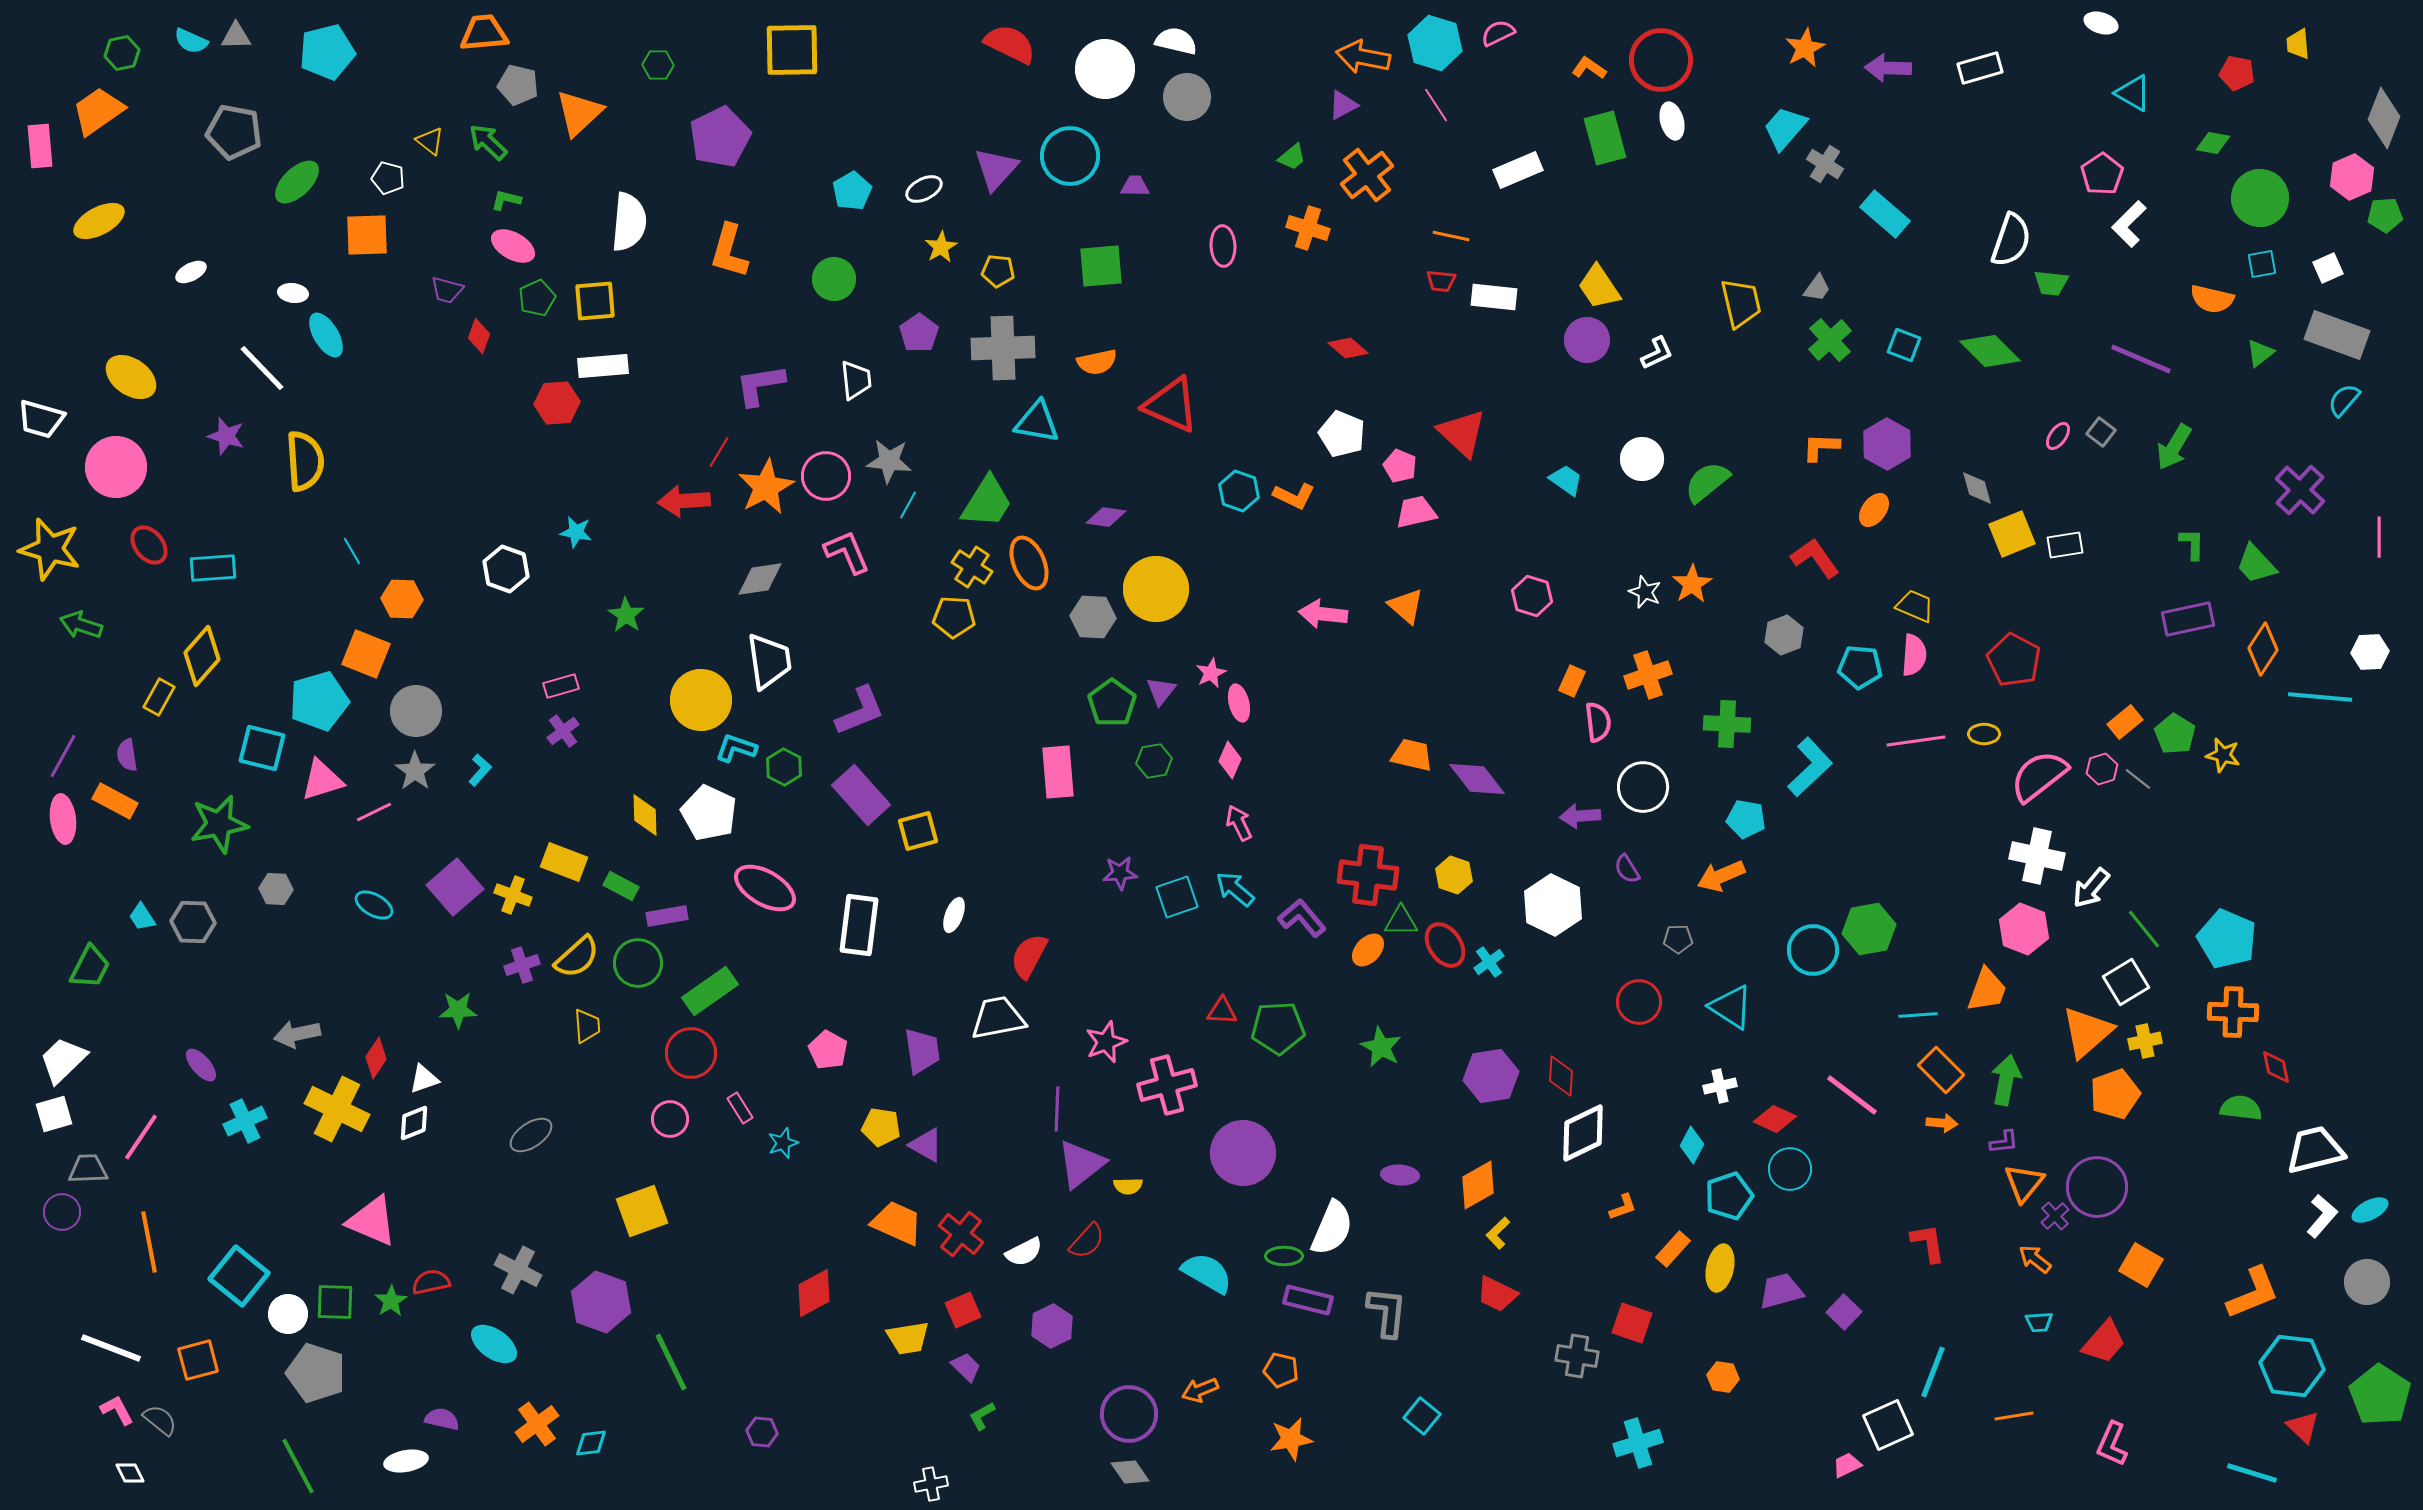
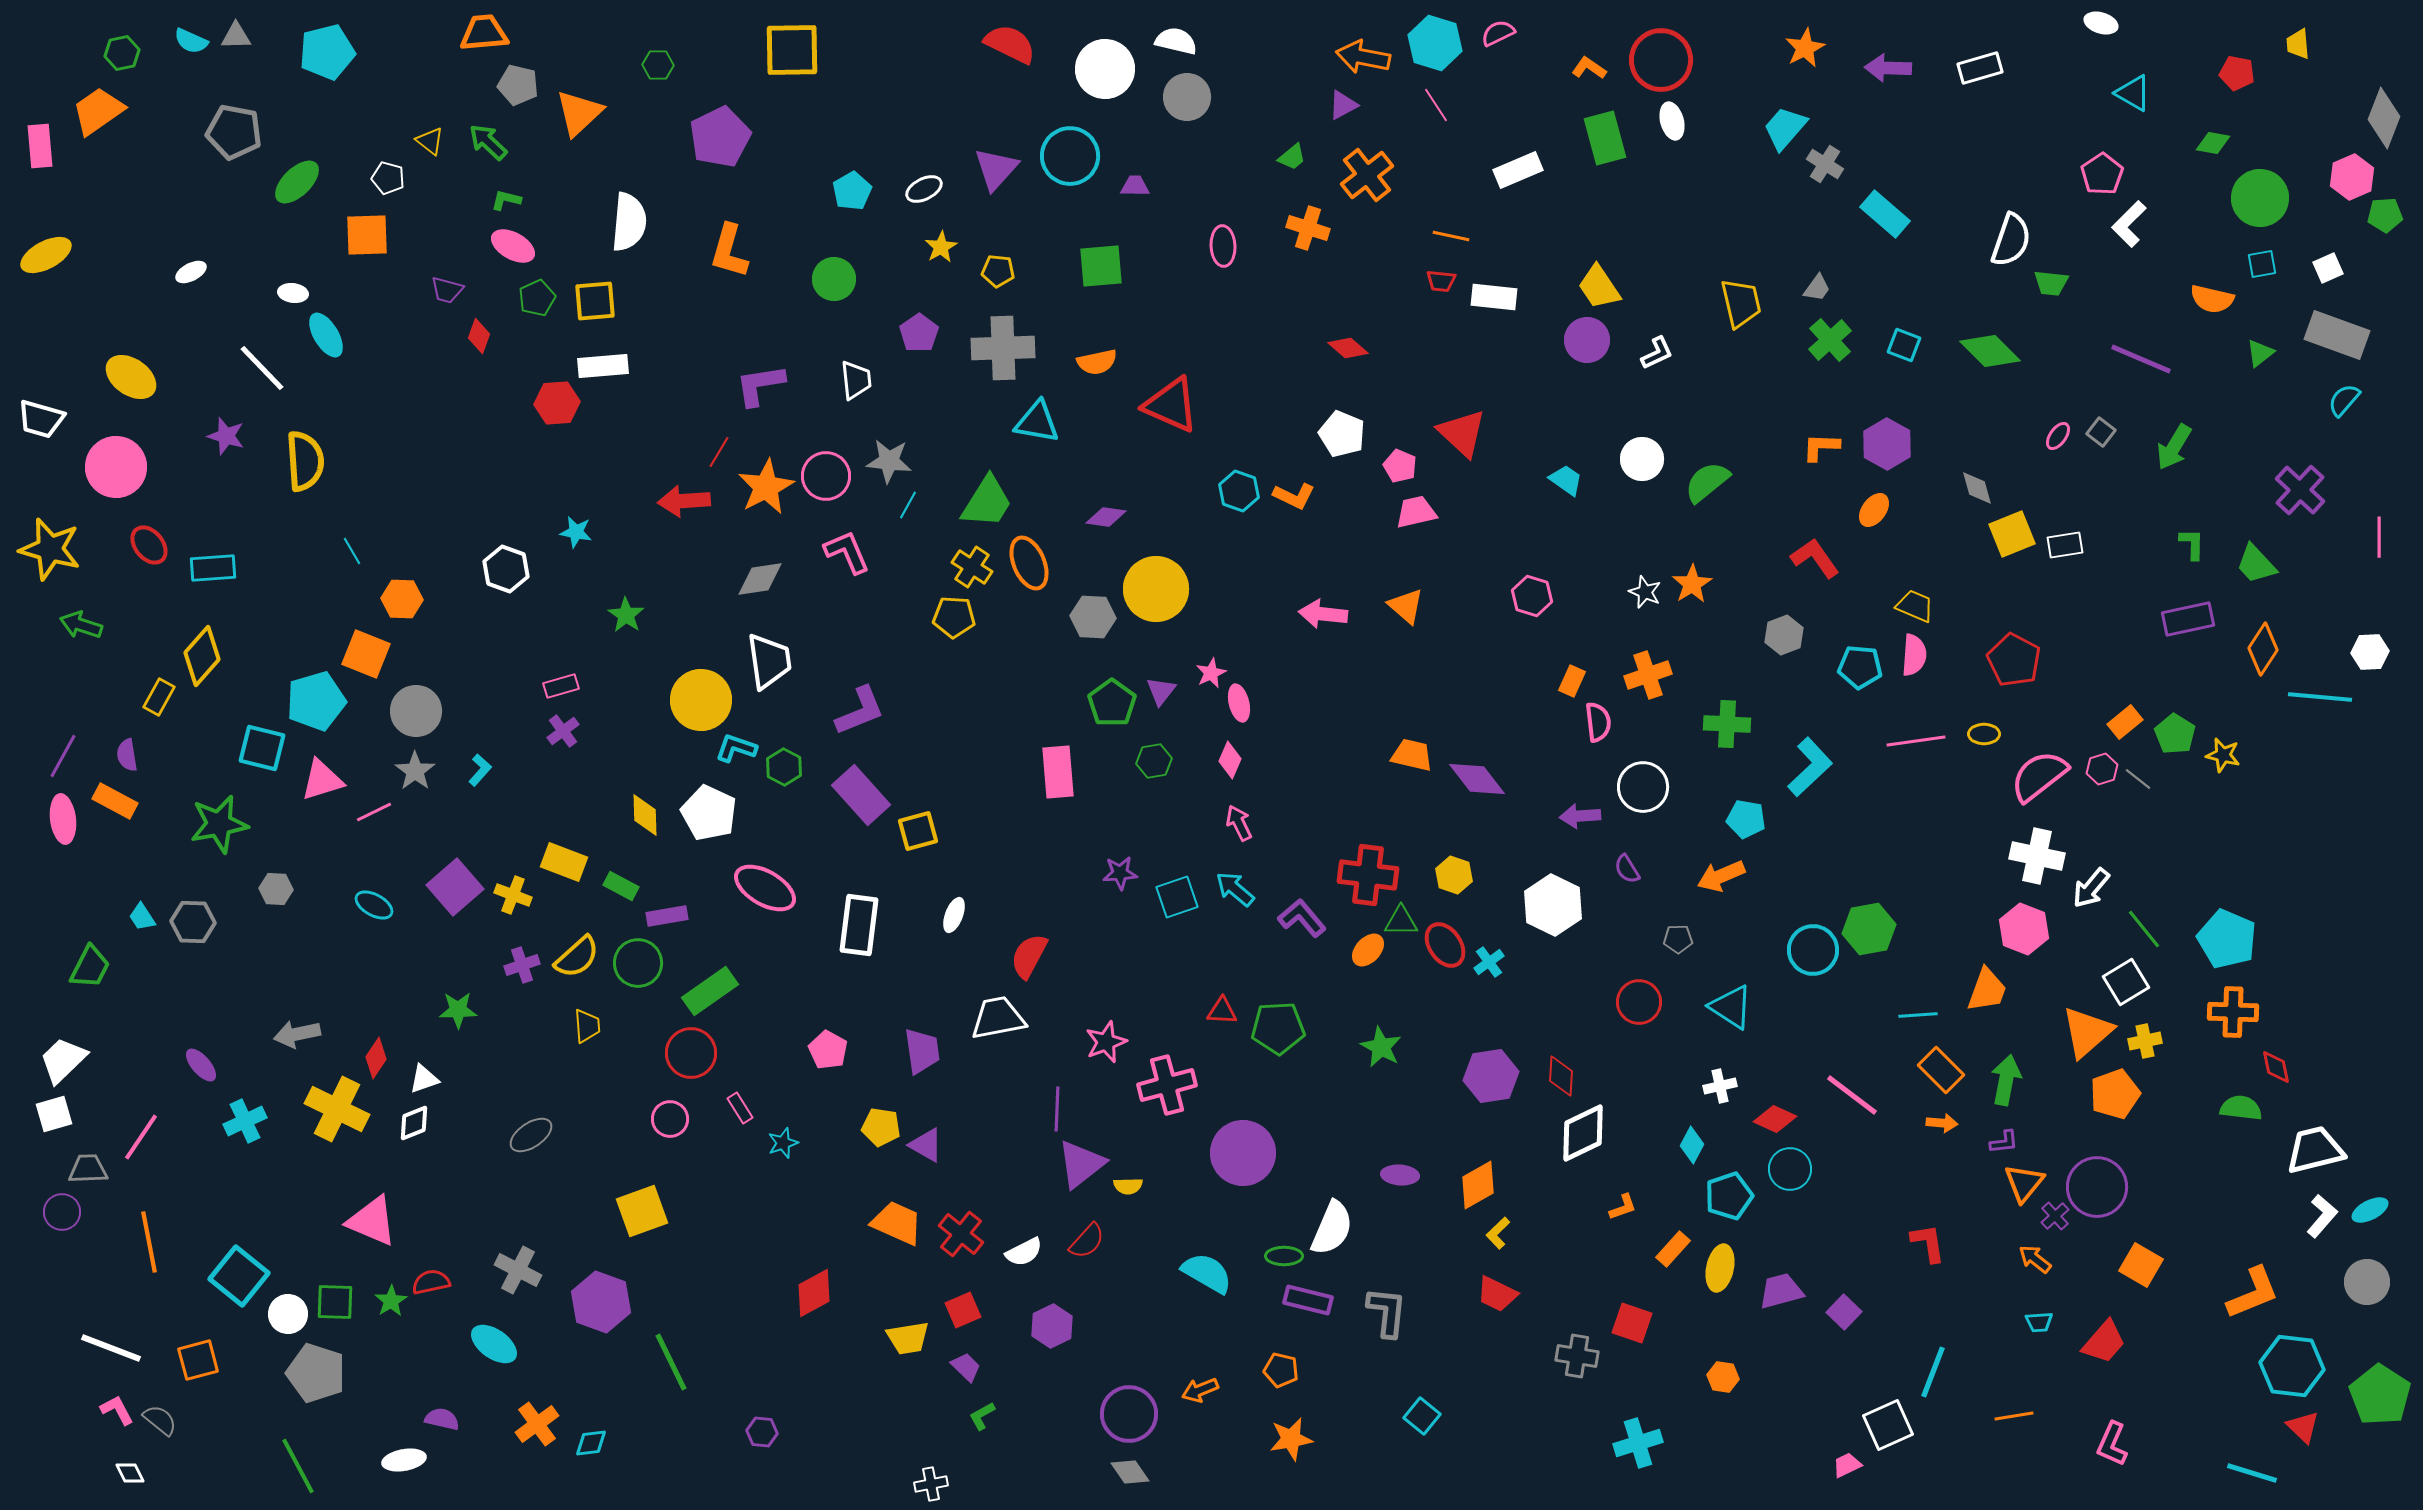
yellow ellipse at (99, 221): moved 53 px left, 34 px down
cyan pentagon at (319, 701): moved 3 px left
white ellipse at (406, 1461): moved 2 px left, 1 px up
